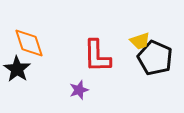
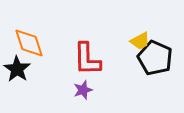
yellow trapezoid: rotated 10 degrees counterclockwise
red L-shape: moved 10 px left, 3 px down
purple star: moved 4 px right
